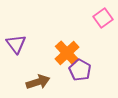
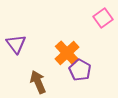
brown arrow: rotated 95 degrees counterclockwise
